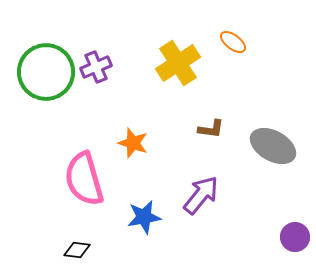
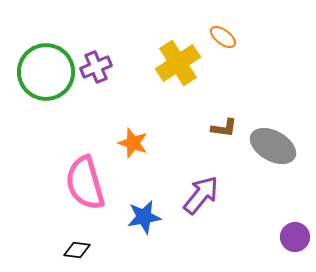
orange ellipse: moved 10 px left, 5 px up
brown L-shape: moved 13 px right, 1 px up
pink semicircle: moved 1 px right, 4 px down
